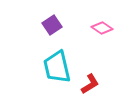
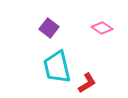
purple square: moved 3 px left, 3 px down; rotated 18 degrees counterclockwise
red L-shape: moved 3 px left, 1 px up
